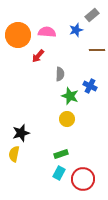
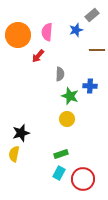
pink semicircle: rotated 90 degrees counterclockwise
blue cross: rotated 24 degrees counterclockwise
